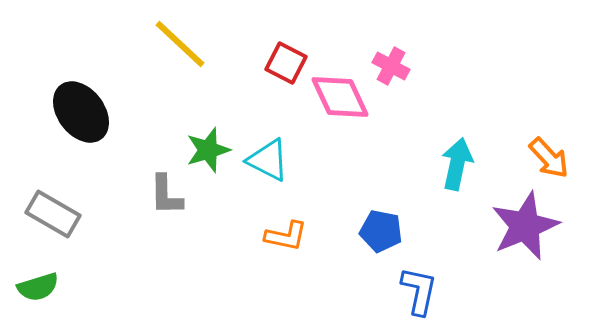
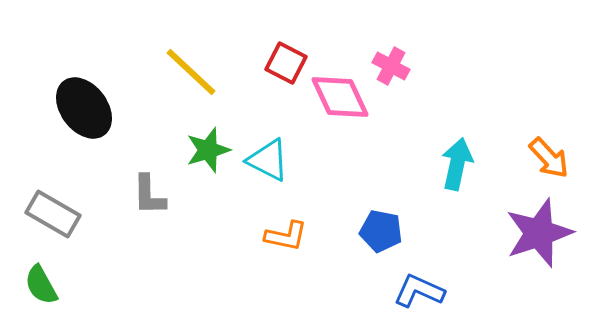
yellow line: moved 11 px right, 28 px down
black ellipse: moved 3 px right, 4 px up
gray L-shape: moved 17 px left
purple star: moved 14 px right, 7 px down; rotated 4 degrees clockwise
green semicircle: moved 3 px right, 2 px up; rotated 78 degrees clockwise
blue L-shape: rotated 78 degrees counterclockwise
